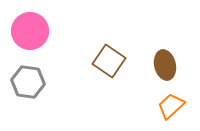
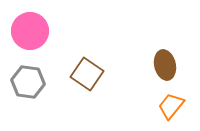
brown square: moved 22 px left, 13 px down
orange trapezoid: rotated 8 degrees counterclockwise
